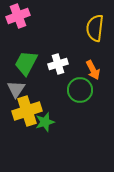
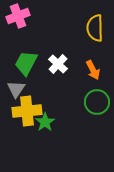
yellow semicircle: rotated 8 degrees counterclockwise
white cross: rotated 30 degrees counterclockwise
green circle: moved 17 px right, 12 px down
yellow cross: rotated 12 degrees clockwise
green star: rotated 18 degrees counterclockwise
